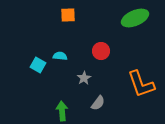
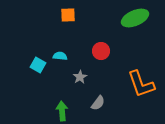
gray star: moved 4 px left, 1 px up
